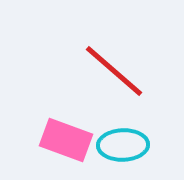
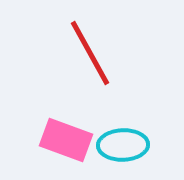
red line: moved 24 px left, 18 px up; rotated 20 degrees clockwise
